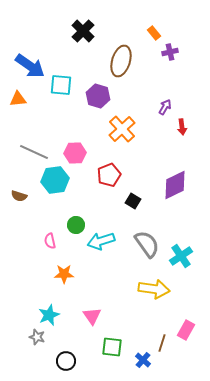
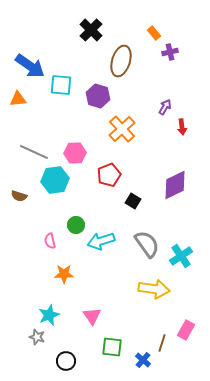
black cross: moved 8 px right, 1 px up
